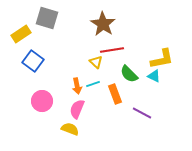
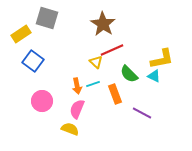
red line: rotated 15 degrees counterclockwise
